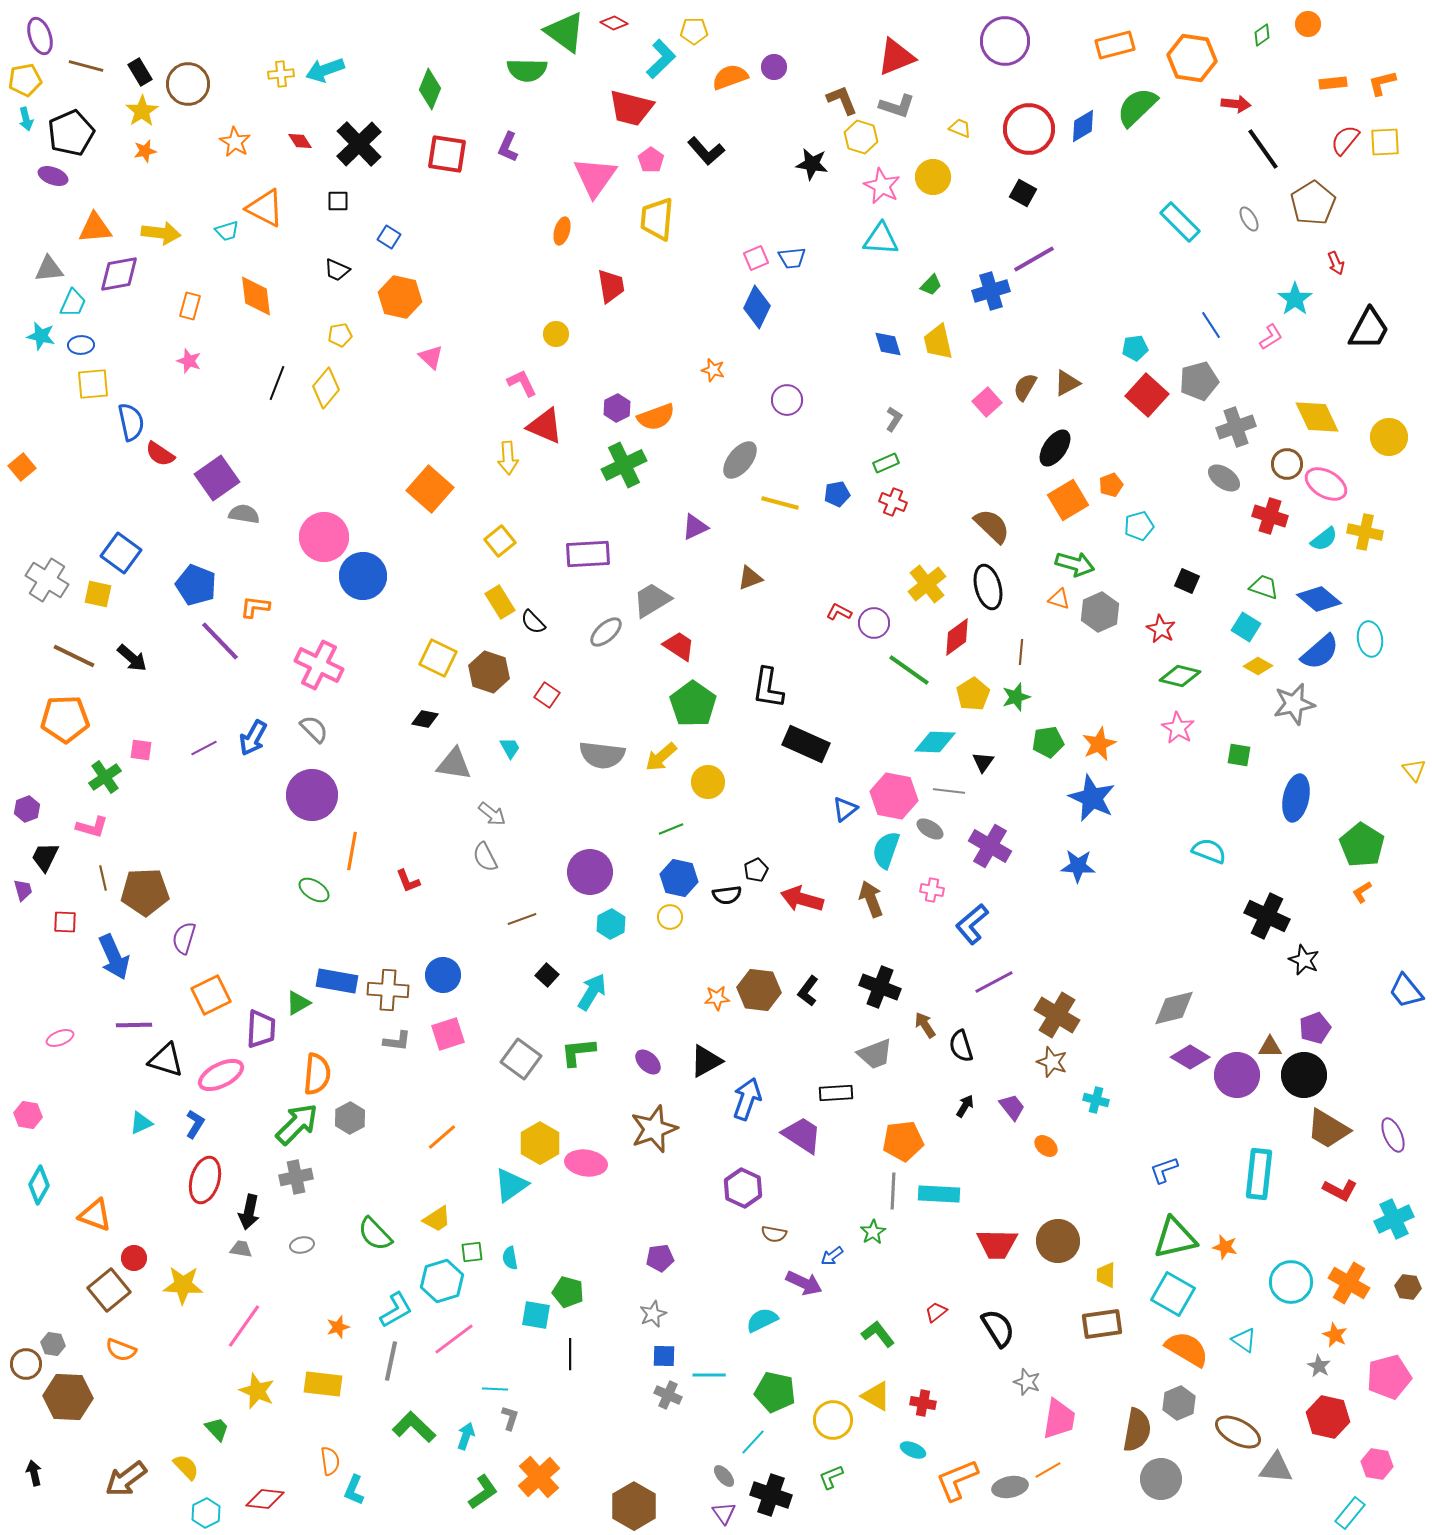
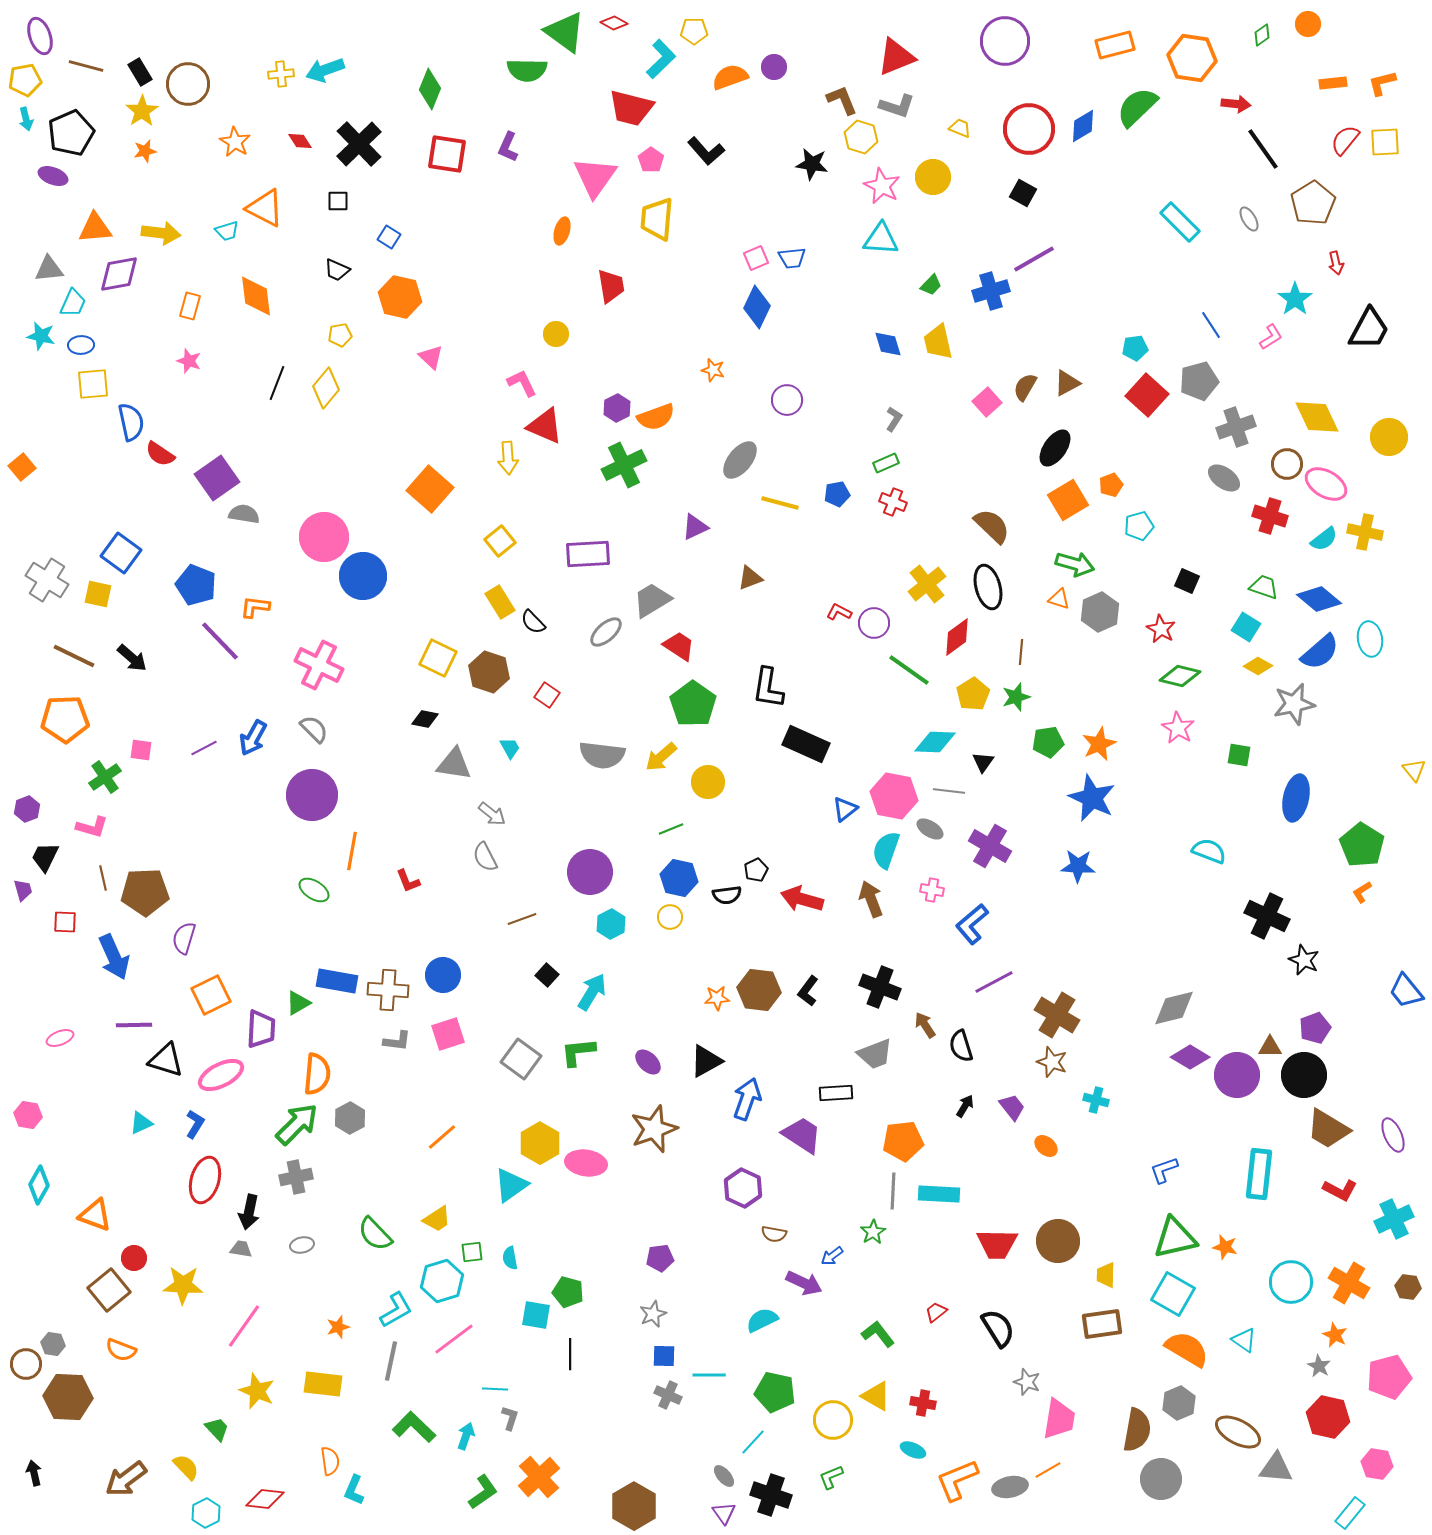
red arrow at (1336, 263): rotated 10 degrees clockwise
